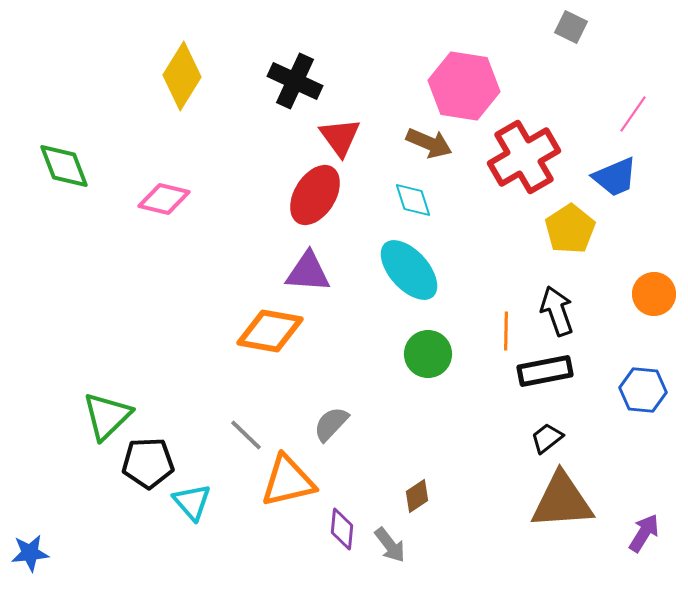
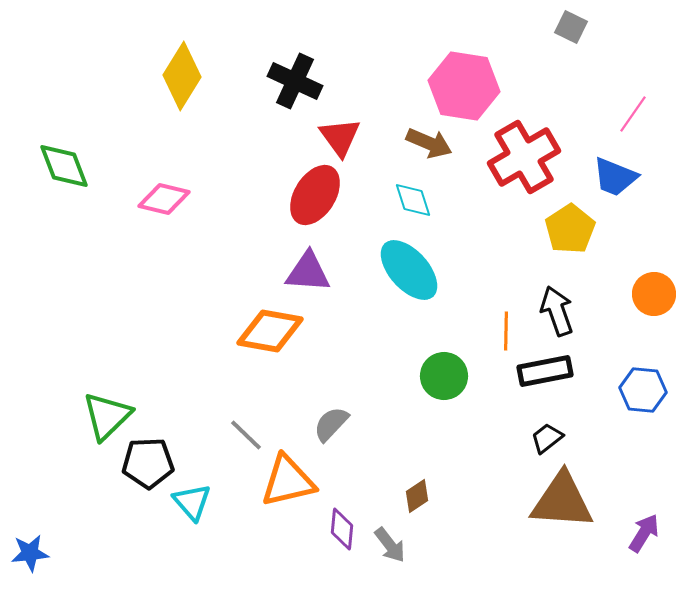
blue trapezoid: rotated 45 degrees clockwise
green circle: moved 16 px right, 22 px down
brown triangle: rotated 8 degrees clockwise
